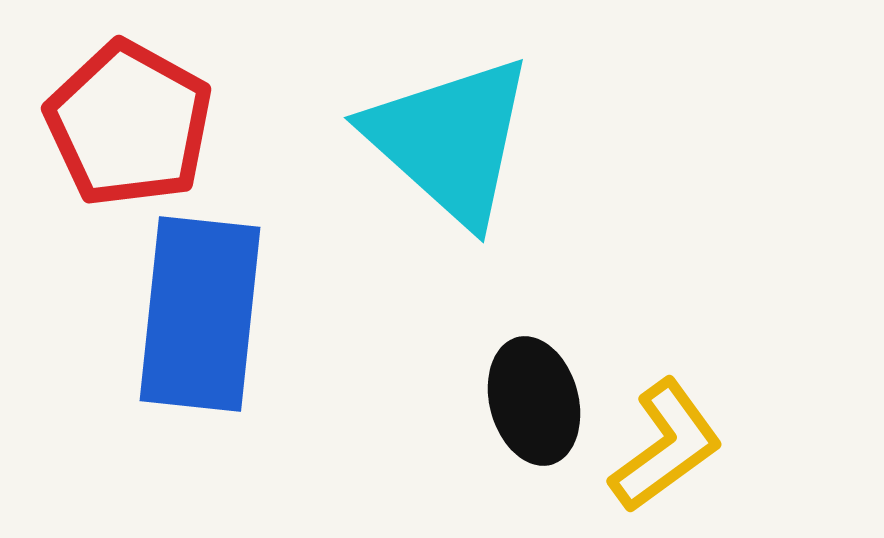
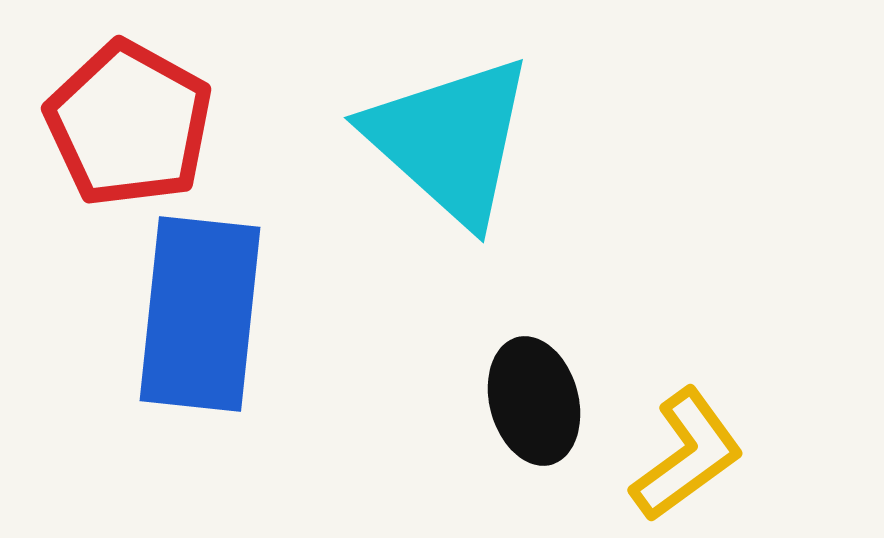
yellow L-shape: moved 21 px right, 9 px down
